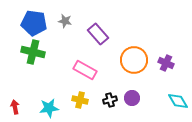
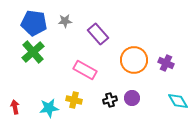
gray star: rotated 16 degrees counterclockwise
green cross: rotated 35 degrees clockwise
yellow cross: moved 6 px left
